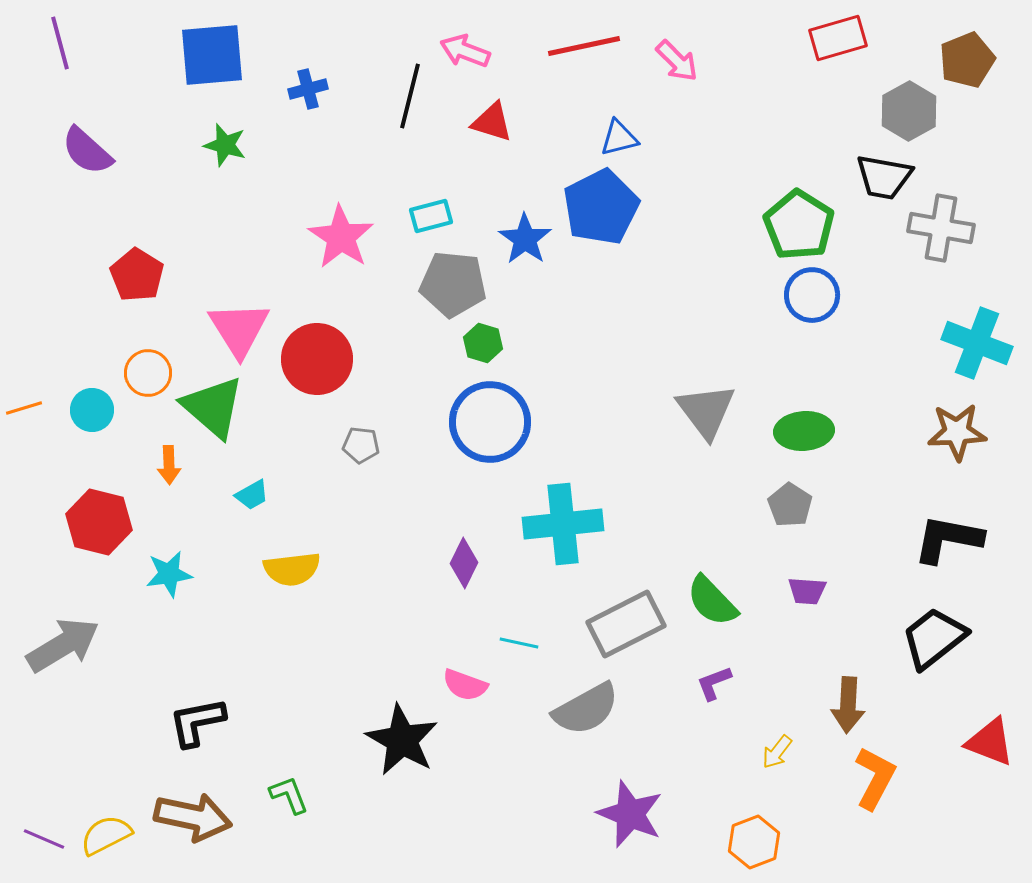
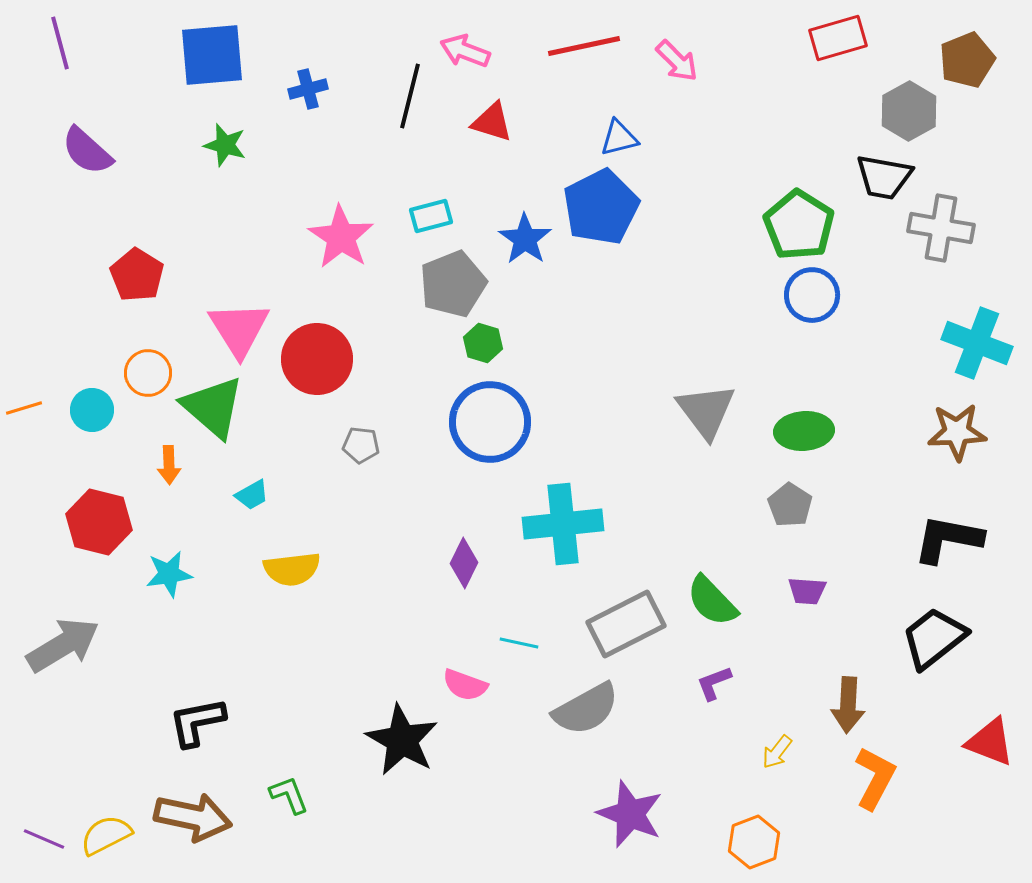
gray pentagon at (453, 284): rotated 28 degrees counterclockwise
